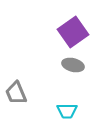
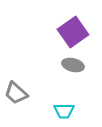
gray trapezoid: rotated 25 degrees counterclockwise
cyan trapezoid: moved 3 px left
